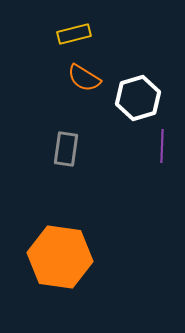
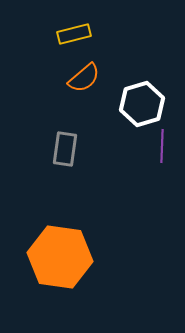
orange semicircle: rotated 72 degrees counterclockwise
white hexagon: moved 4 px right, 6 px down
gray rectangle: moved 1 px left
